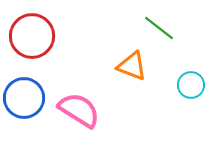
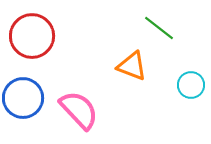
blue circle: moved 1 px left
pink semicircle: rotated 15 degrees clockwise
